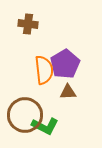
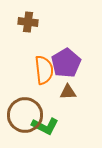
brown cross: moved 2 px up
purple pentagon: moved 1 px right, 1 px up
